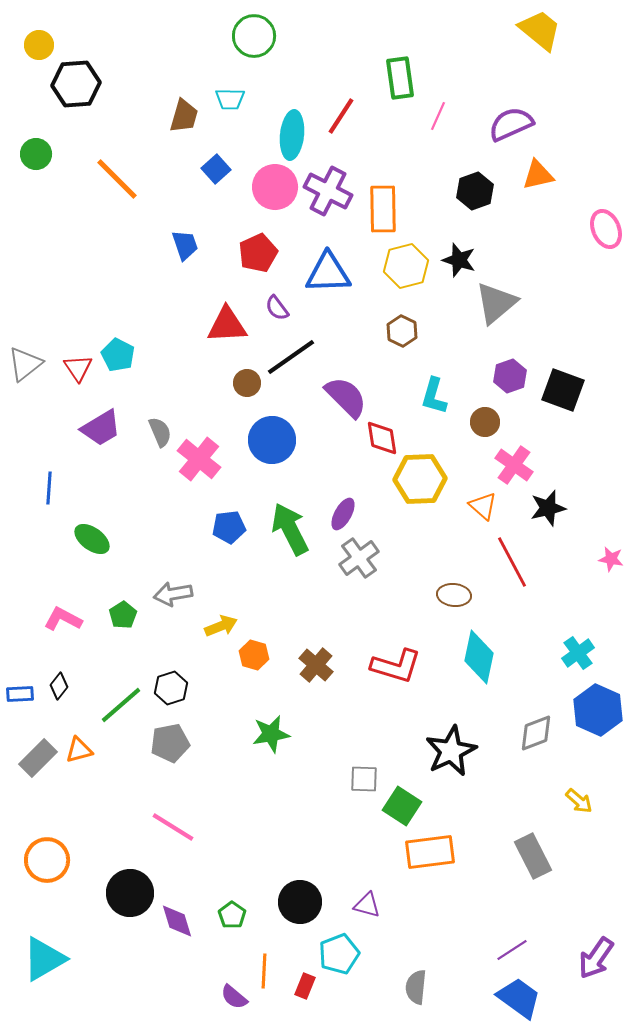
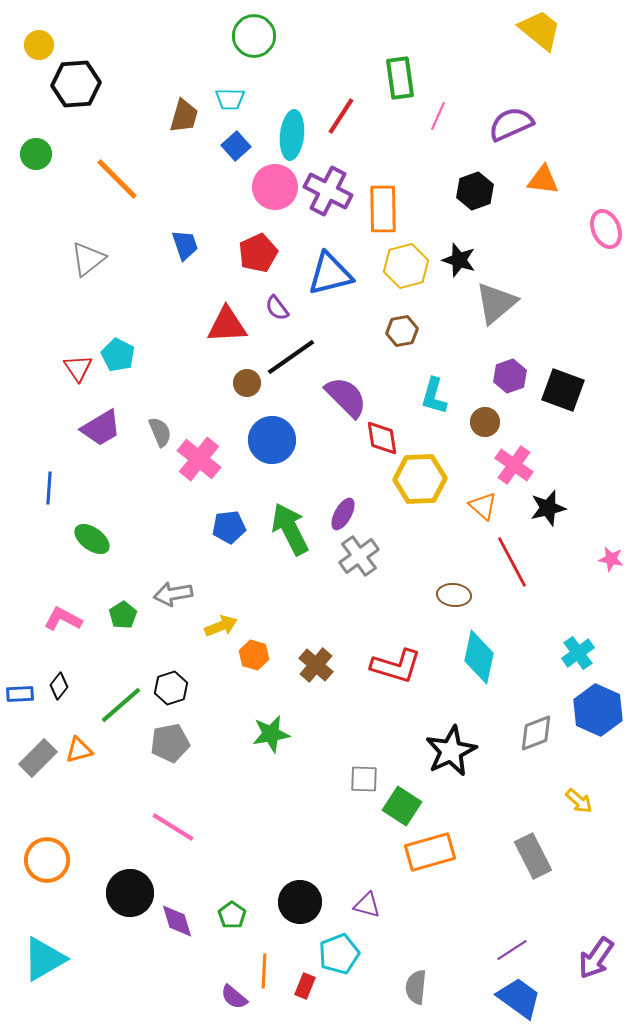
blue square at (216, 169): moved 20 px right, 23 px up
orange triangle at (538, 175): moved 5 px right, 5 px down; rotated 20 degrees clockwise
blue triangle at (328, 273): moved 2 px right, 1 px down; rotated 12 degrees counterclockwise
brown hexagon at (402, 331): rotated 24 degrees clockwise
gray triangle at (25, 364): moved 63 px right, 105 px up
gray cross at (359, 558): moved 2 px up
orange rectangle at (430, 852): rotated 9 degrees counterclockwise
